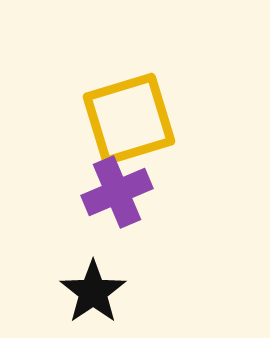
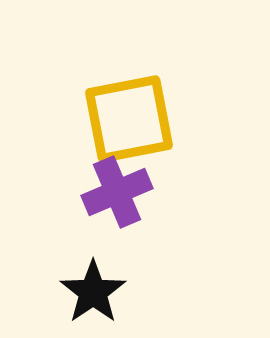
yellow square: rotated 6 degrees clockwise
